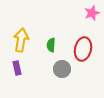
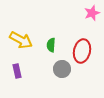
yellow arrow: rotated 110 degrees clockwise
red ellipse: moved 1 px left, 2 px down
purple rectangle: moved 3 px down
